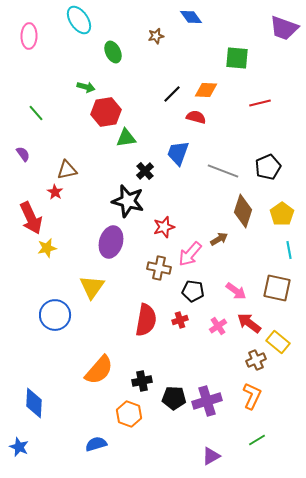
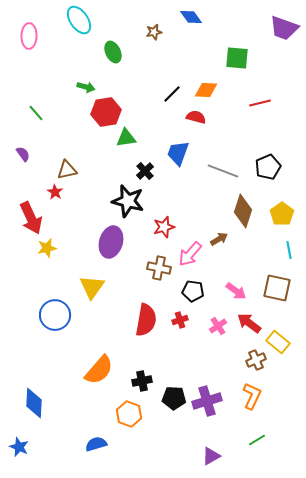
brown star at (156, 36): moved 2 px left, 4 px up
